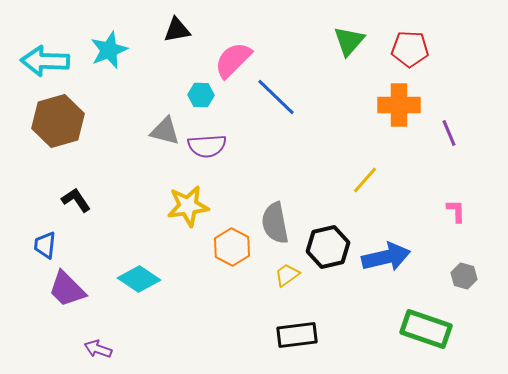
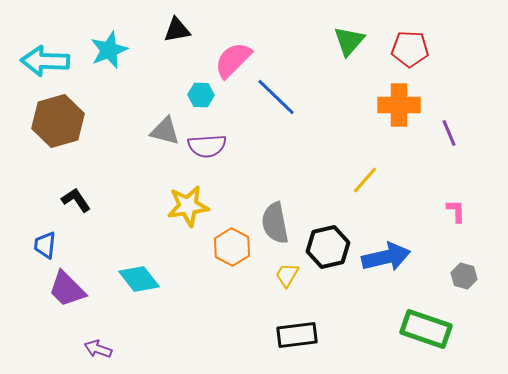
yellow trapezoid: rotated 24 degrees counterclockwise
cyan diamond: rotated 18 degrees clockwise
